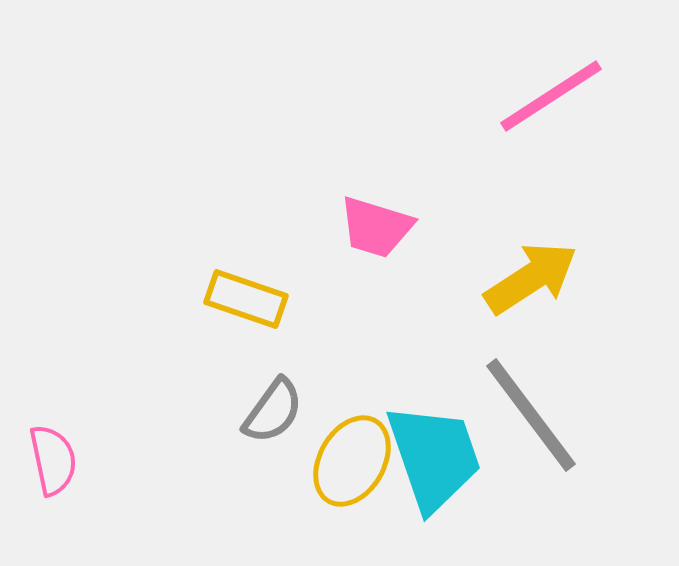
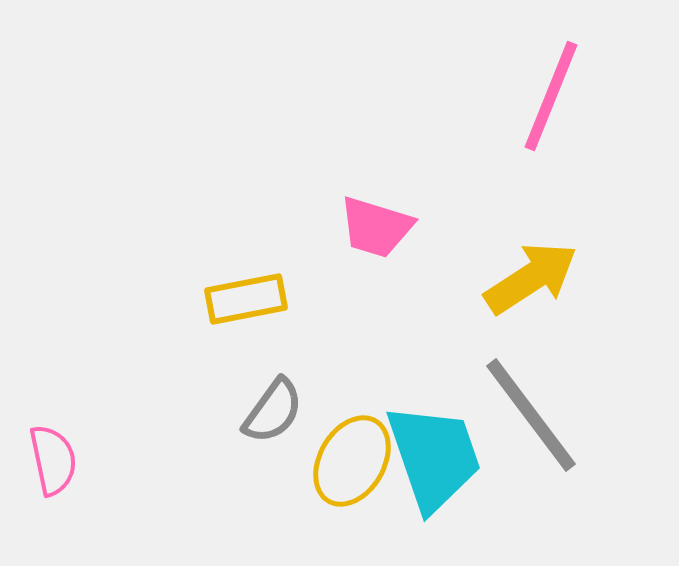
pink line: rotated 35 degrees counterclockwise
yellow rectangle: rotated 30 degrees counterclockwise
